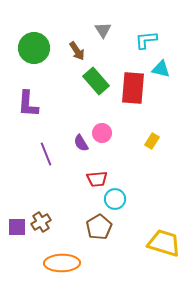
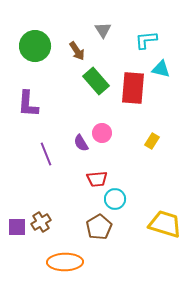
green circle: moved 1 px right, 2 px up
yellow trapezoid: moved 1 px right, 19 px up
orange ellipse: moved 3 px right, 1 px up
